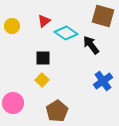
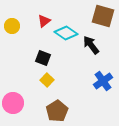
black square: rotated 21 degrees clockwise
yellow square: moved 5 px right
